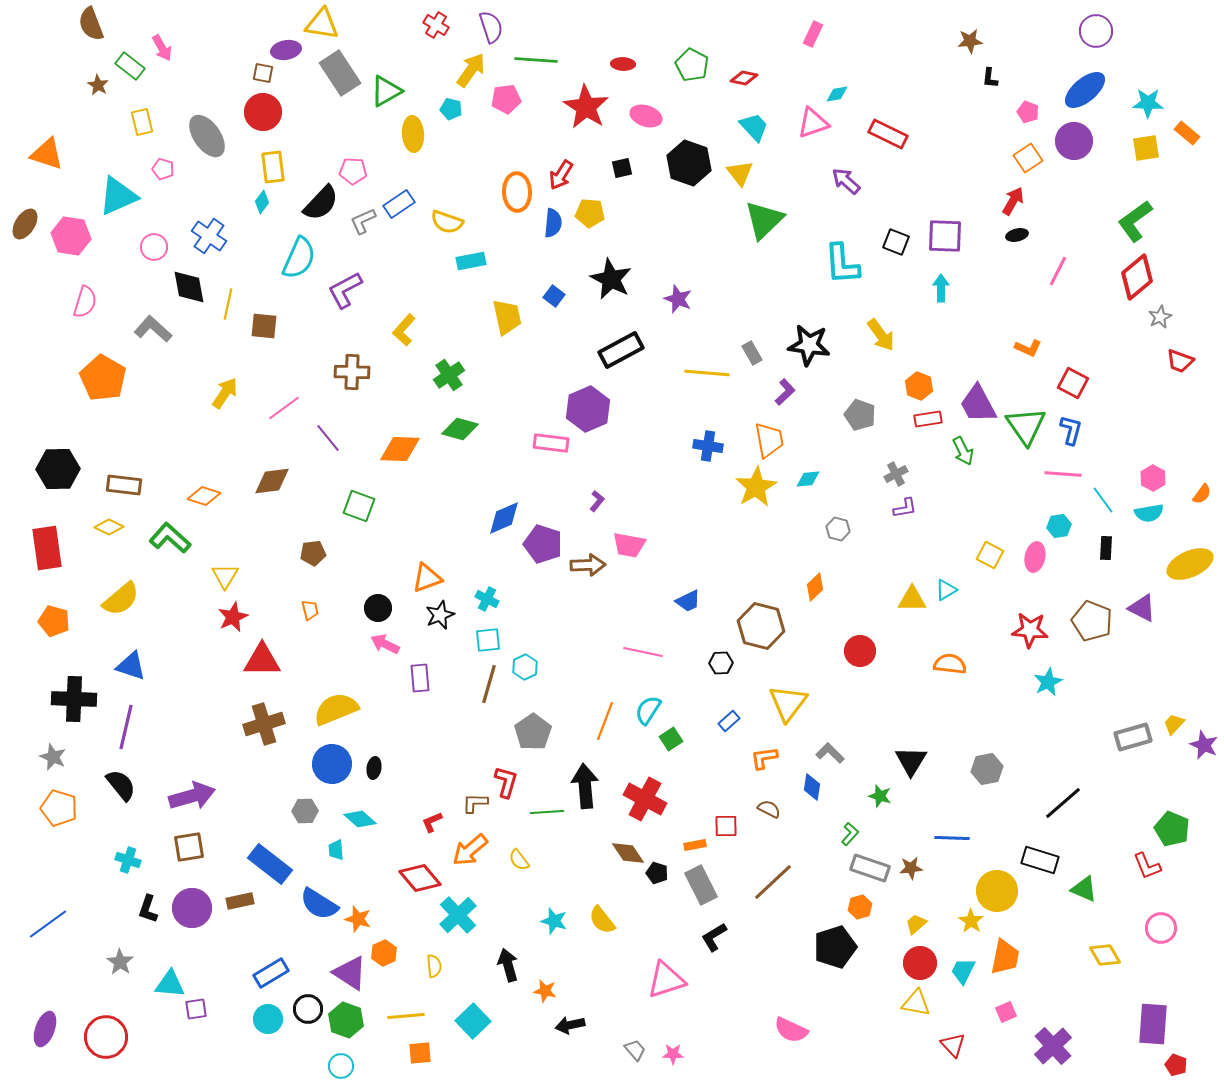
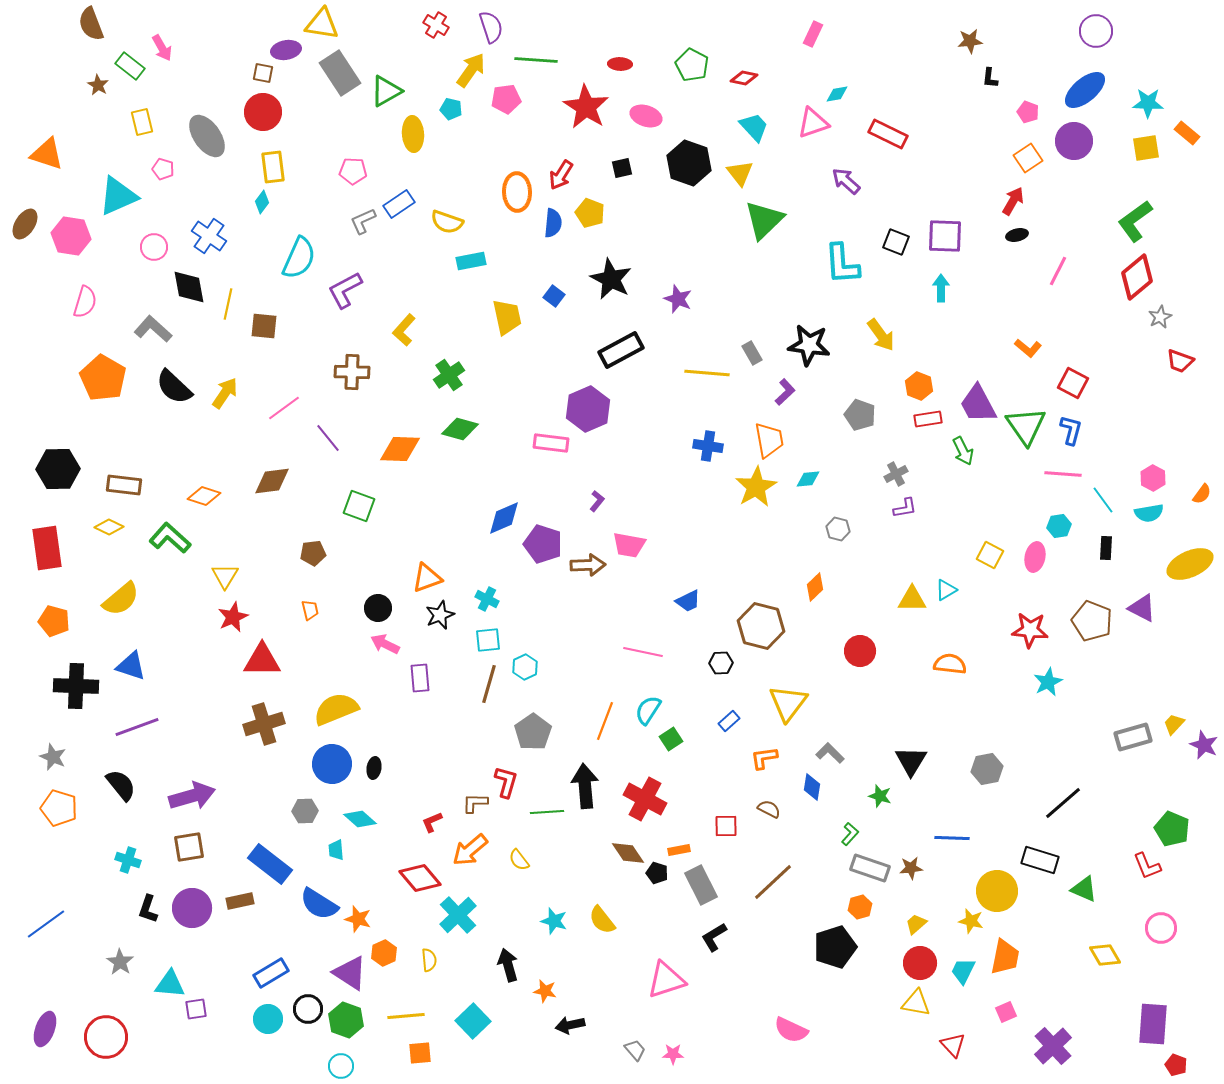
red ellipse at (623, 64): moved 3 px left
black semicircle at (321, 203): moved 147 px left, 184 px down; rotated 90 degrees clockwise
yellow pentagon at (590, 213): rotated 16 degrees clockwise
orange L-shape at (1028, 348): rotated 16 degrees clockwise
black cross at (74, 699): moved 2 px right, 13 px up
purple line at (126, 727): moved 11 px right; rotated 57 degrees clockwise
orange rectangle at (695, 845): moved 16 px left, 5 px down
yellow star at (971, 921): rotated 20 degrees counterclockwise
blue line at (48, 924): moved 2 px left
yellow semicircle at (434, 966): moved 5 px left, 6 px up
